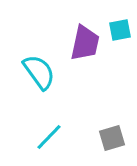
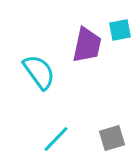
purple trapezoid: moved 2 px right, 2 px down
cyan line: moved 7 px right, 2 px down
